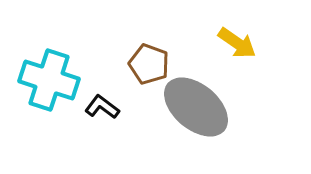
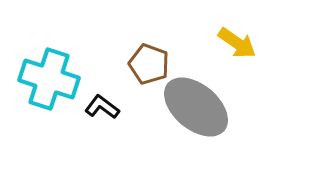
cyan cross: moved 1 px up
